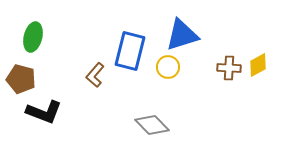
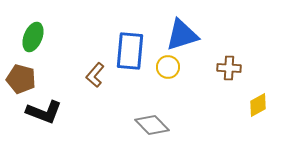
green ellipse: rotated 8 degrees clockwise
blue rectangle: rotated 9 degrees counterclockwise
yellow diamond: moved 40 px down
